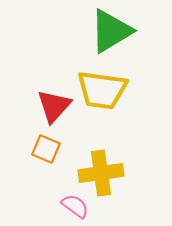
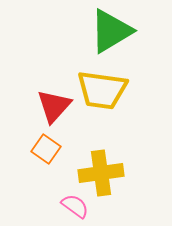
orange square: rotated 12 degrees clockwise
